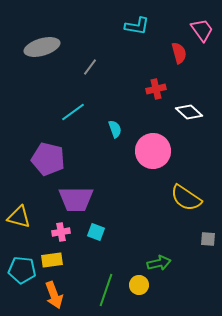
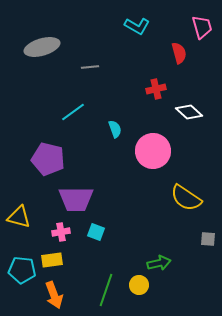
cyan L-shape: rotated 20 degrees clockwise
pink trapezoid: moved 3 px up; rotated 20 degrees clockwise
gray line: rotated 48 degrees clockwise
